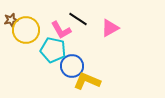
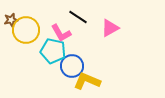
black line: moved 2 px up
pink L-shape: moved 3 px down
cyan pentagon: moved 1 px down
